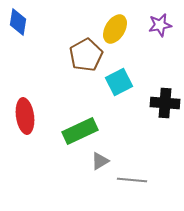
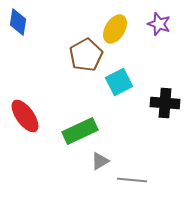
purple star: moved 1 px left, 1 px up; rotated 30 degrees clockwise
red ellipse: rotated 28 degrees counterclockwise
